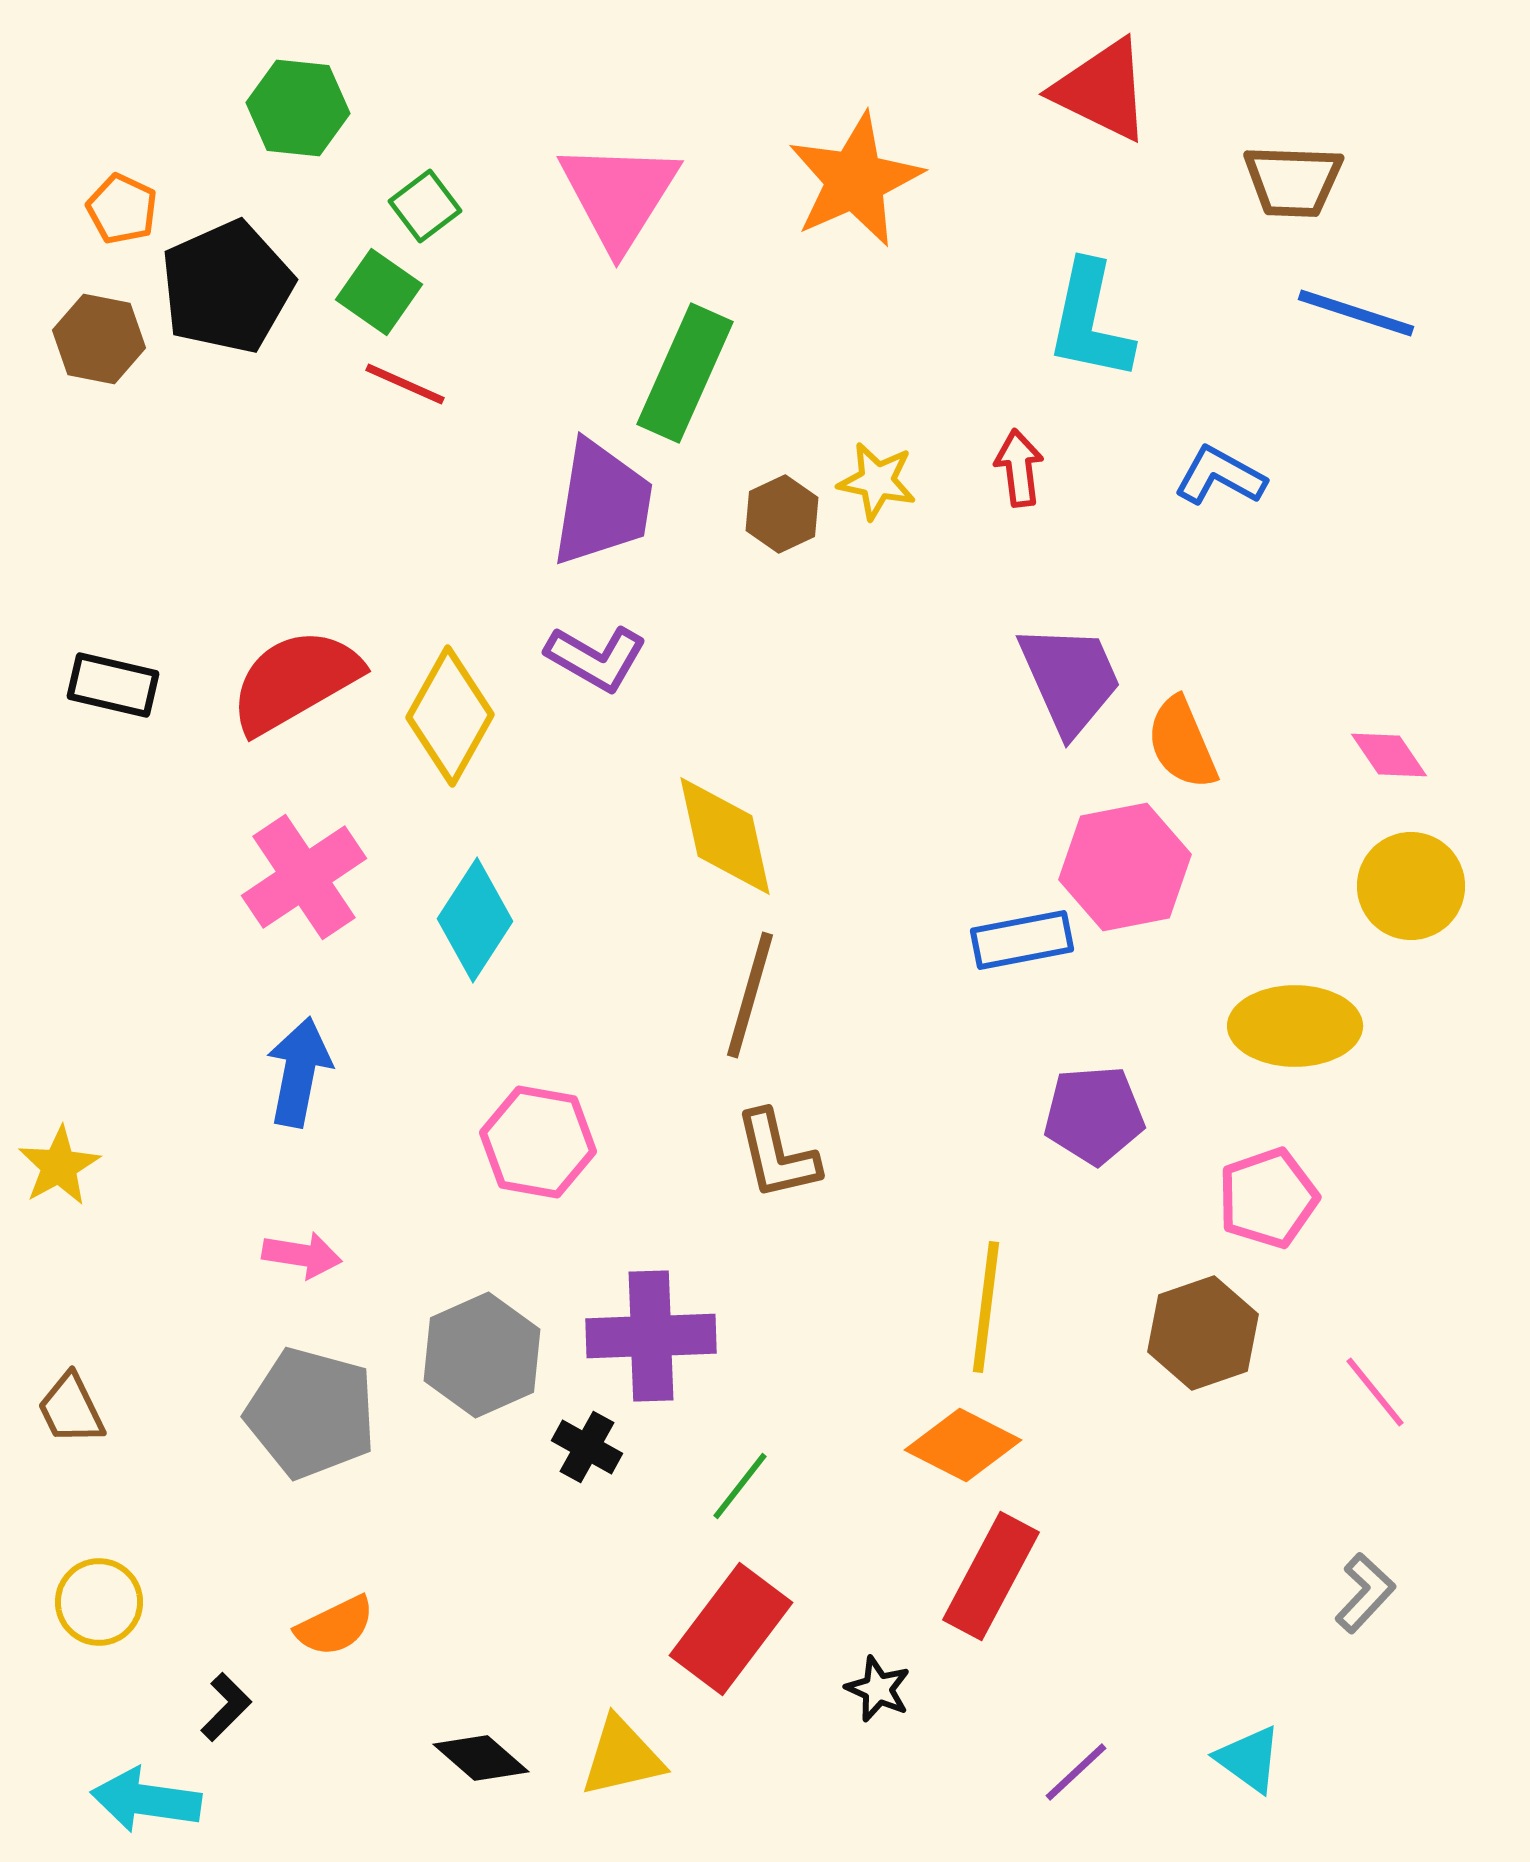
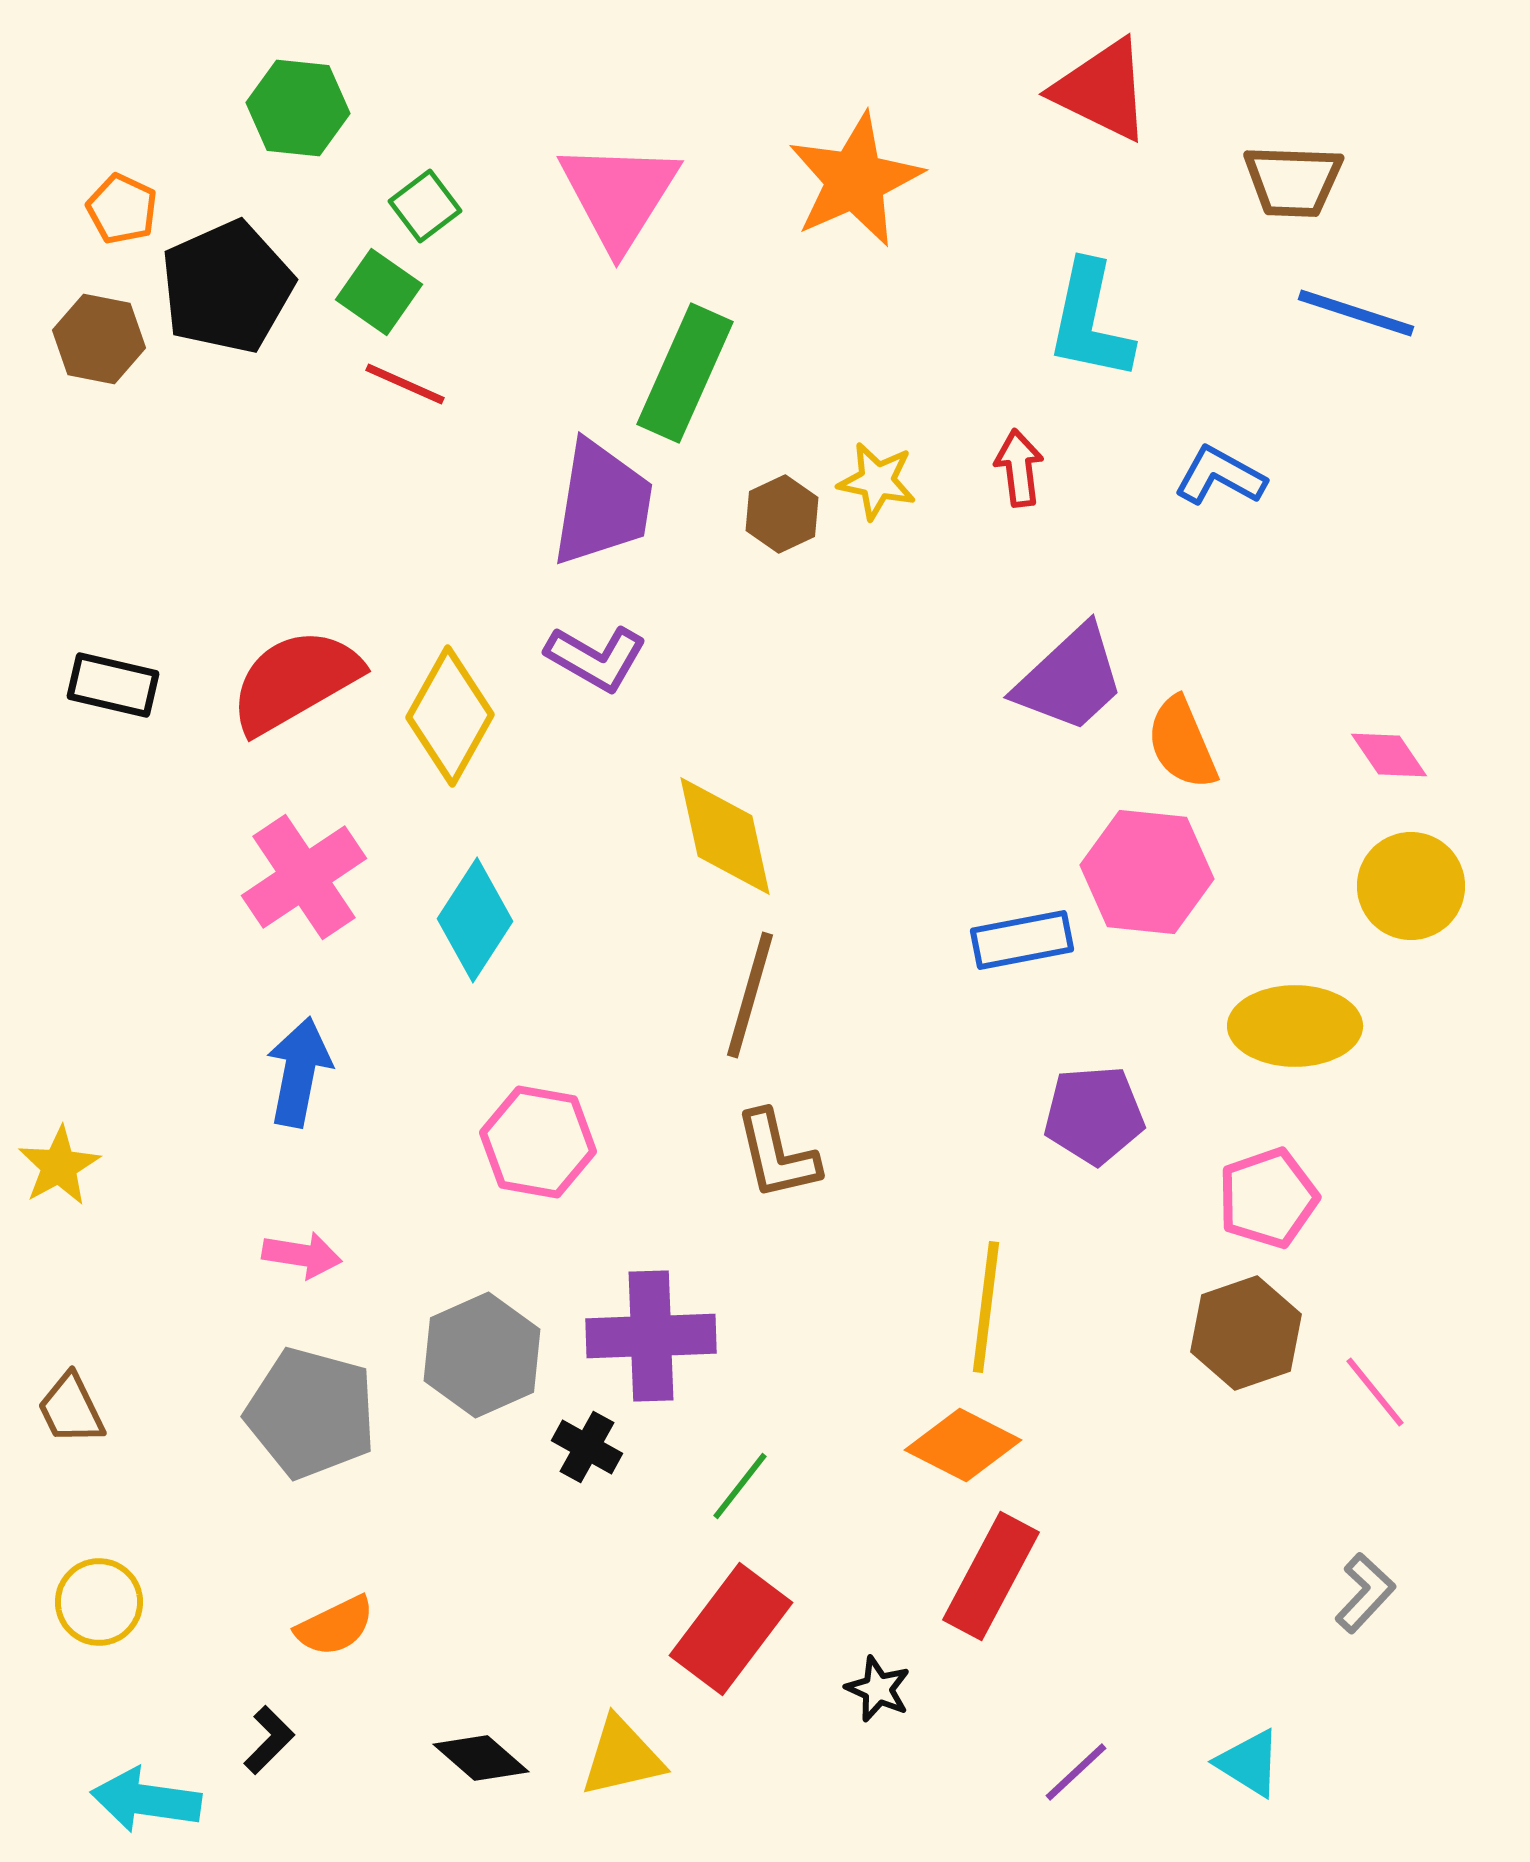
purple trapezoid at (1070, 679): rotated 71 degrees clockwise
pink hexagon at (1125, 867): moved 22 px right, 5 px down; rotated 17 degrees clockwise
brown hexagon at (1203, 1333): moved 43 px right
black L-shape at (226, 1707): moved 43 px right, 33 px down
cyan triangle at (1249, 1759): moved 4 px down; rotated 4 degrees counterclockwise
